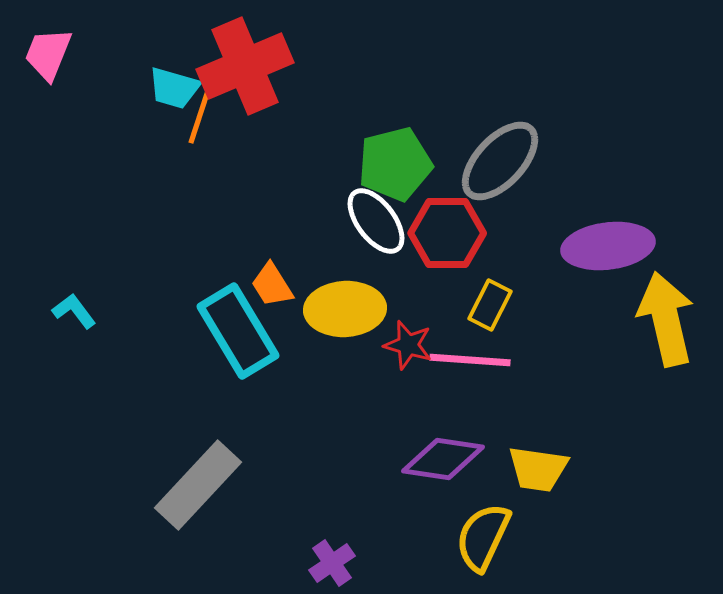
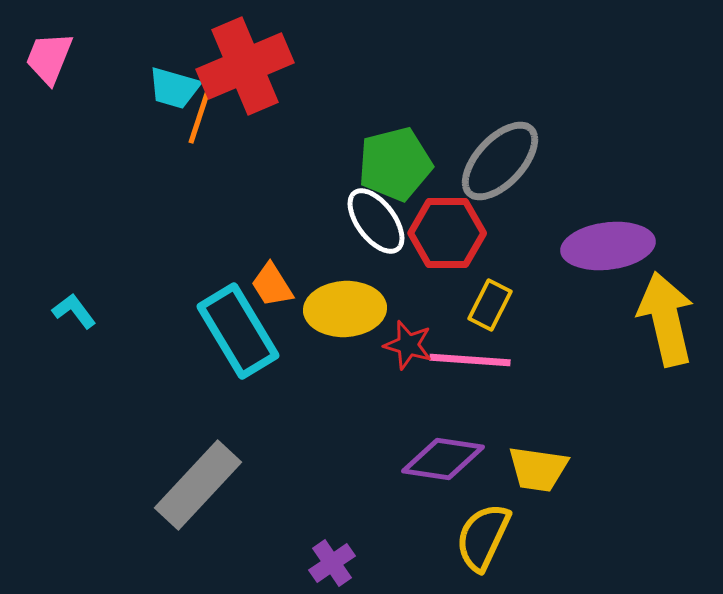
pink trapezoid: moved 1 px right, 4 px down
